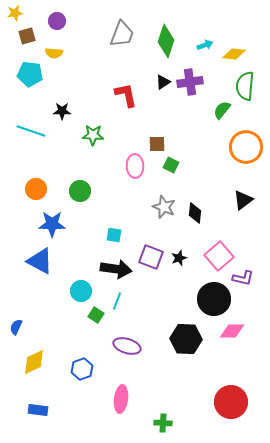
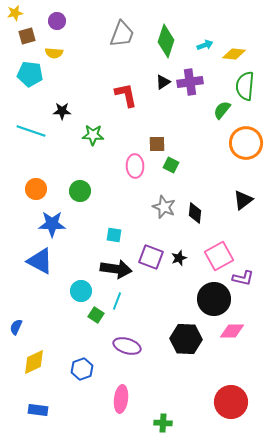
orange circle at (246, 147): moved 4 px up
pink square at (219, 256): rotated 12 degrees clockwise
